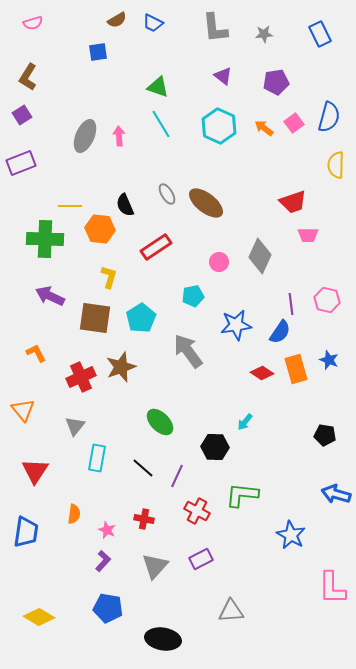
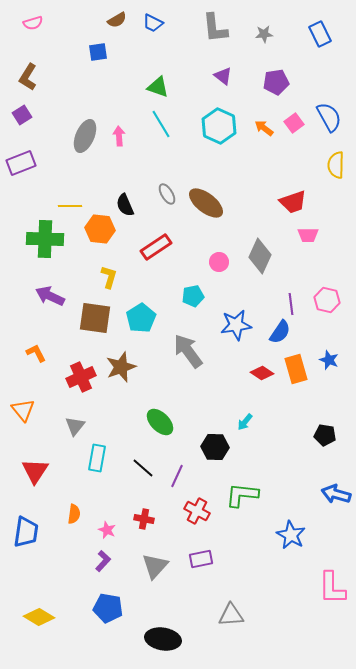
blue semicircle at (329, 117): rotated 44 degrees counterclockwise
purple rectangle at (201, 559): rotated 15 degrees clockwise
gray triangle at (231, 611): moved 4 px down
